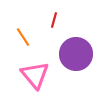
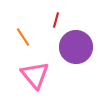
red line: moved 2 px right
purple circle: moved 7 px up
